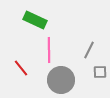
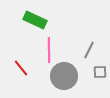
gray circle: moved 3 px right, 4 px up
